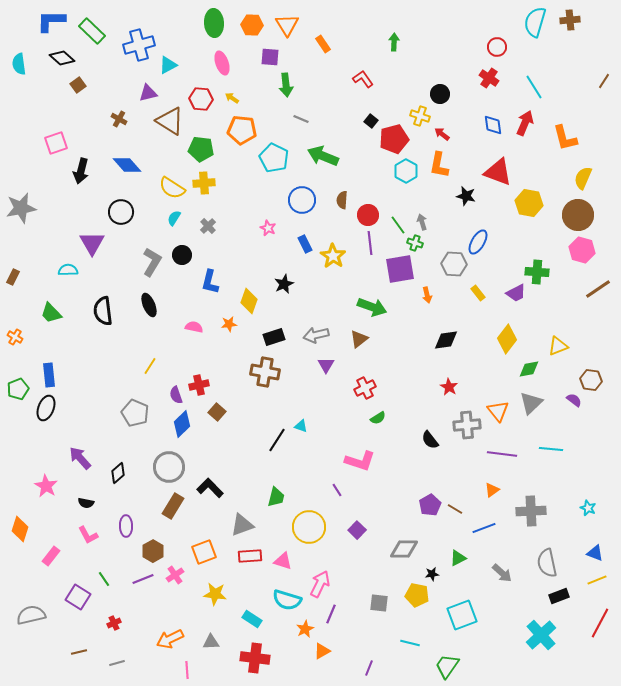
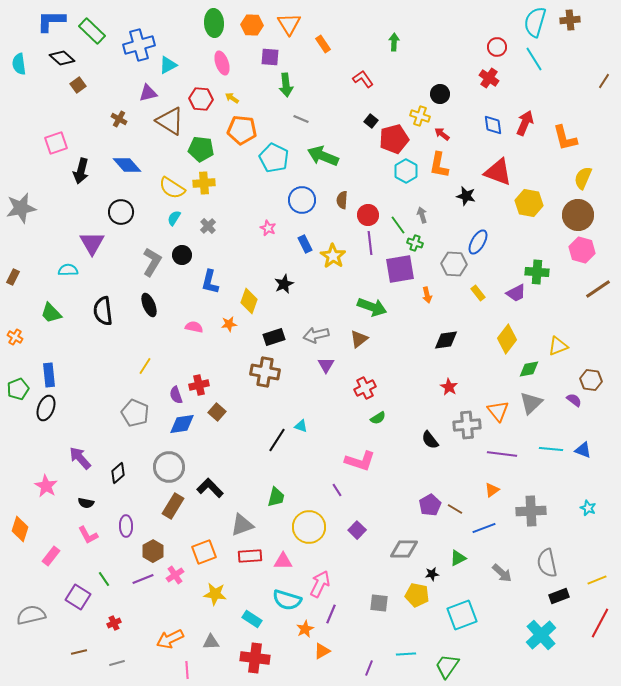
orange triangle at (287, 25): moved 2 px right, 1 px up
cyan line at (534, 87): moved 28 px up
gray arrow at (422, 222): moved 7 px up
yellow line at (150, 366): moved 5 px left
blue diamond at (182, 424): rotated 36 degrees clockwise
blue triangle at (595, 553): moved 12 px left, 103 px up
pink triangle at (283, 561): rotated 18 degrees counterclockwise
cyan line at (410, 643): moved 4 px left, 11 px down; rotated 18 degrees counterclockwise
